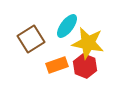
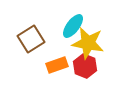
cyan ellipse: moved 6 px right
